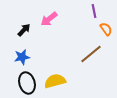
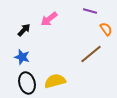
purple line: moved 4 px left; rotated 64 degrees counterclockwise
blue star: rotated 28 degrees clockwise
